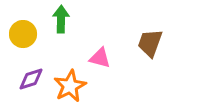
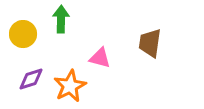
brown trapezoid: rotated 12 degrees counterclockwise
